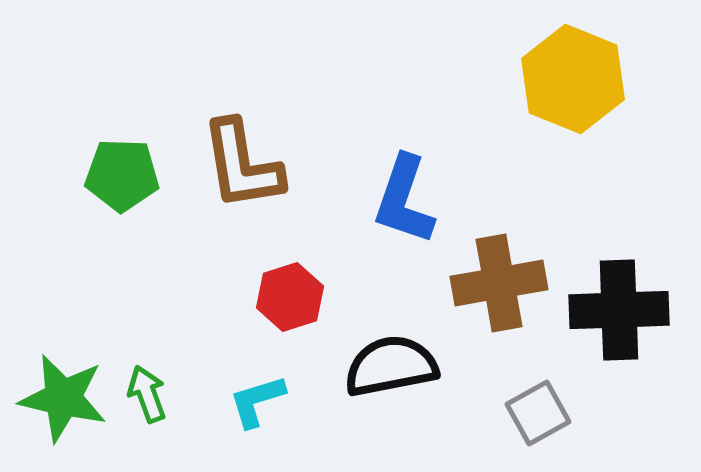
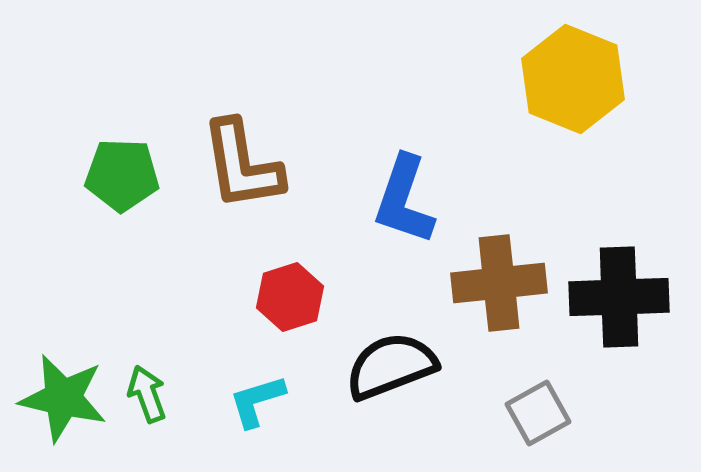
brown cross: rotated 4 degrees clockwise
black cross: moved 13 px up
black semicircle: rotated 10 degrees counterclockwise
